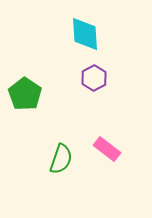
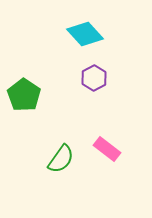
cyan diamond: rotated 39 degrees counterclockwise
green pentagon: moved 1 px left, 1 px down
green semicircle: rotated 16 degrees clockwise
